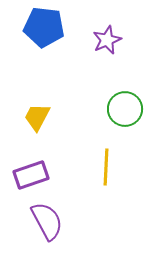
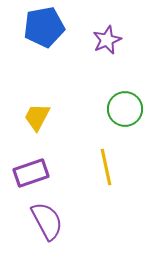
blue pentagon: rotated 18 degrees counterclockwise
yellow line: rotated 15 degrees counterclockwise
purple rectangle: moved 2 px up
